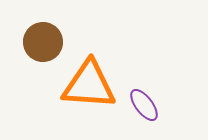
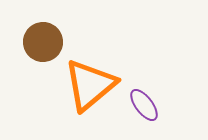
orange triangle: moved 1 px right; rotated 44 degrees counterclockwise
